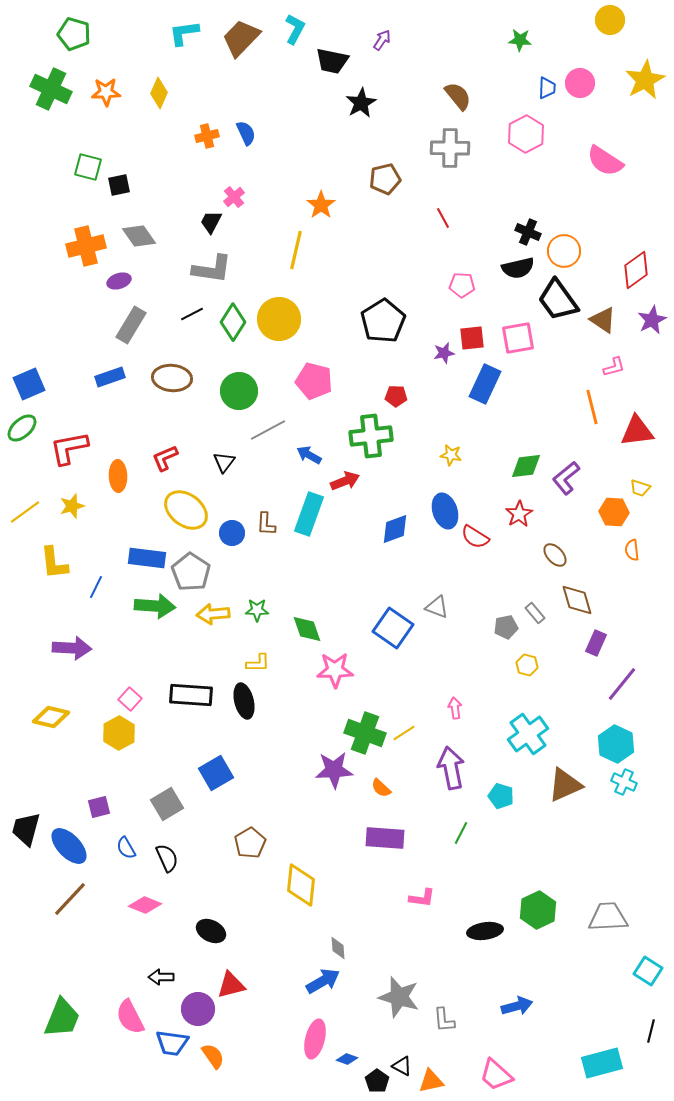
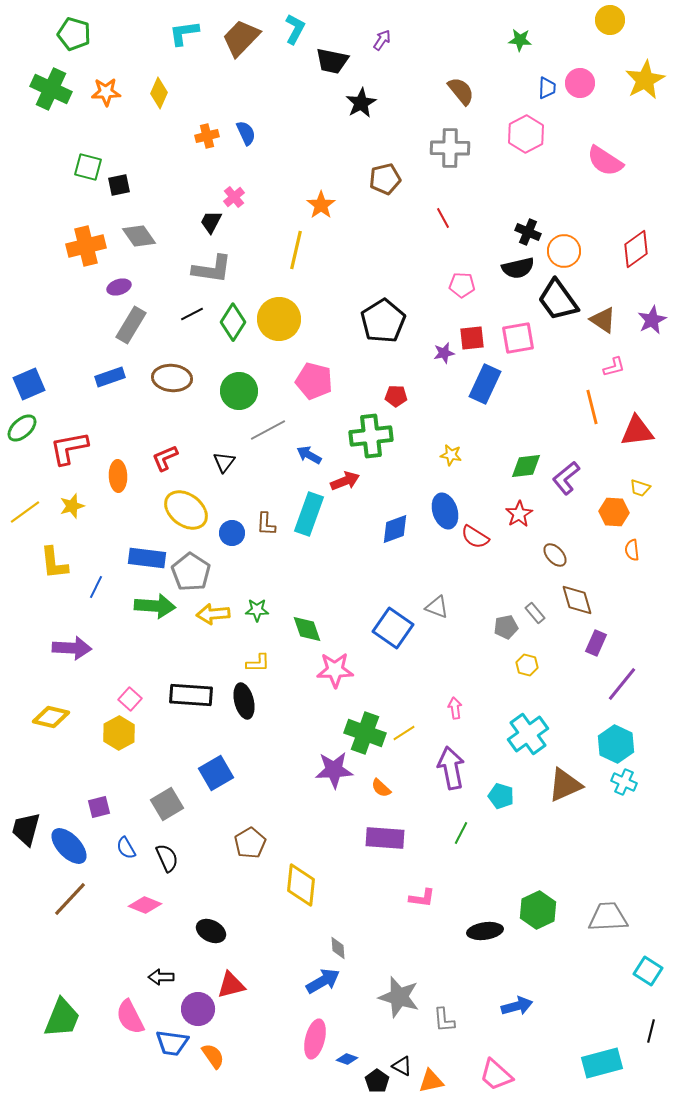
brown semicircle at (458, 96): moved 3 px right, 5 px up
red diamond at (636, 270): moved 21 px up
purple ellipse at (119, 281): moved 6 px down
